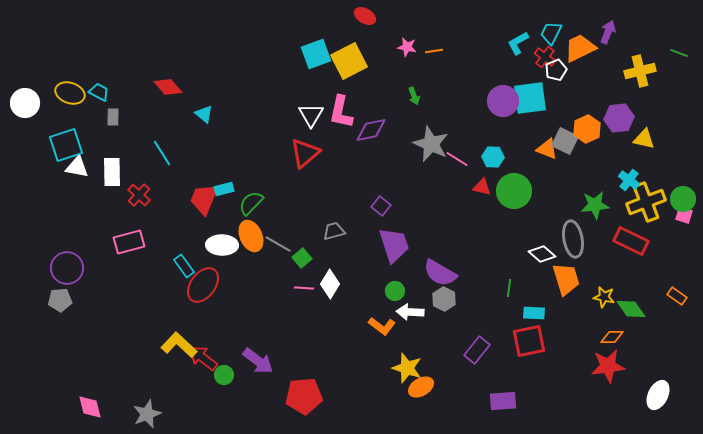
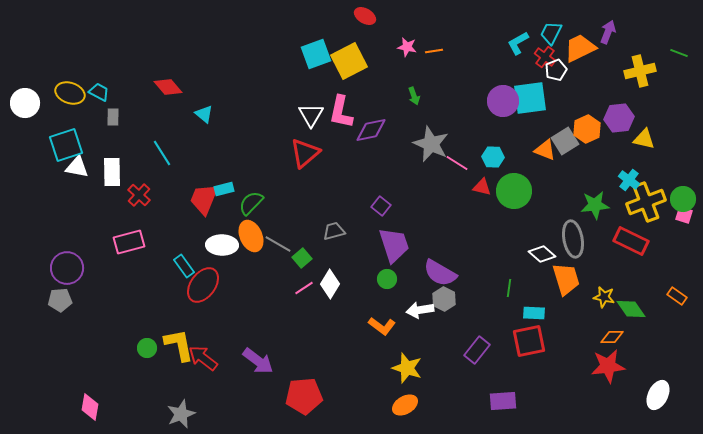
gray square at (565, 141): rotated 32 degrees clockwise
orange triangle at (547, 149): moved 2 px left, 1 px down
pink line at (457, 159): moved 4 px down
pink line at (304, 288): rotated 36 degrees counterclockwise
green circle at (395, 291): moved 8 px left, 12 px up
white arrow at (410, 312): moved 10 px right, 2 px up; rotated 12 degrees counterclockwise
yellow L-shape at (179, 345): rotated 36 degrees clockwise
green circle at (224, 375): moved 77 px left, 27 px up
orange ellipse at (421, 387): moved 16 px left, 18 px down
pink diamond at (90, 407): rotated 24 degrees clockwise
gray star at (147, 414): moved 34 px right
